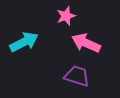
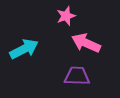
cyan arrow: moved 7 px down
purple trapezoid: rotated 16 degrees counterclockwise
